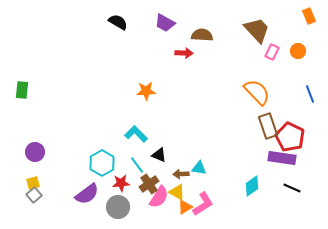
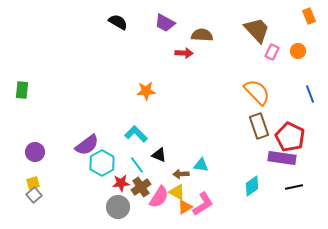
brown rectangle: moved 9 px left
cyan triangle: moved 2 px right, 3 px up
brown cross: moved 8 px left, 3 px down
black line: moved 2 px right, 1 px up; rotated 36 degrees counterclockwise
purple semicircle: moved 49 px up
